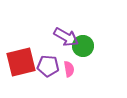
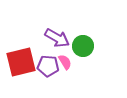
purple arrow: moved 9 px left, 1 px down
pink semicircle: moved 4 px left, 7 px up; rotated 21 degrees counterclockwise
